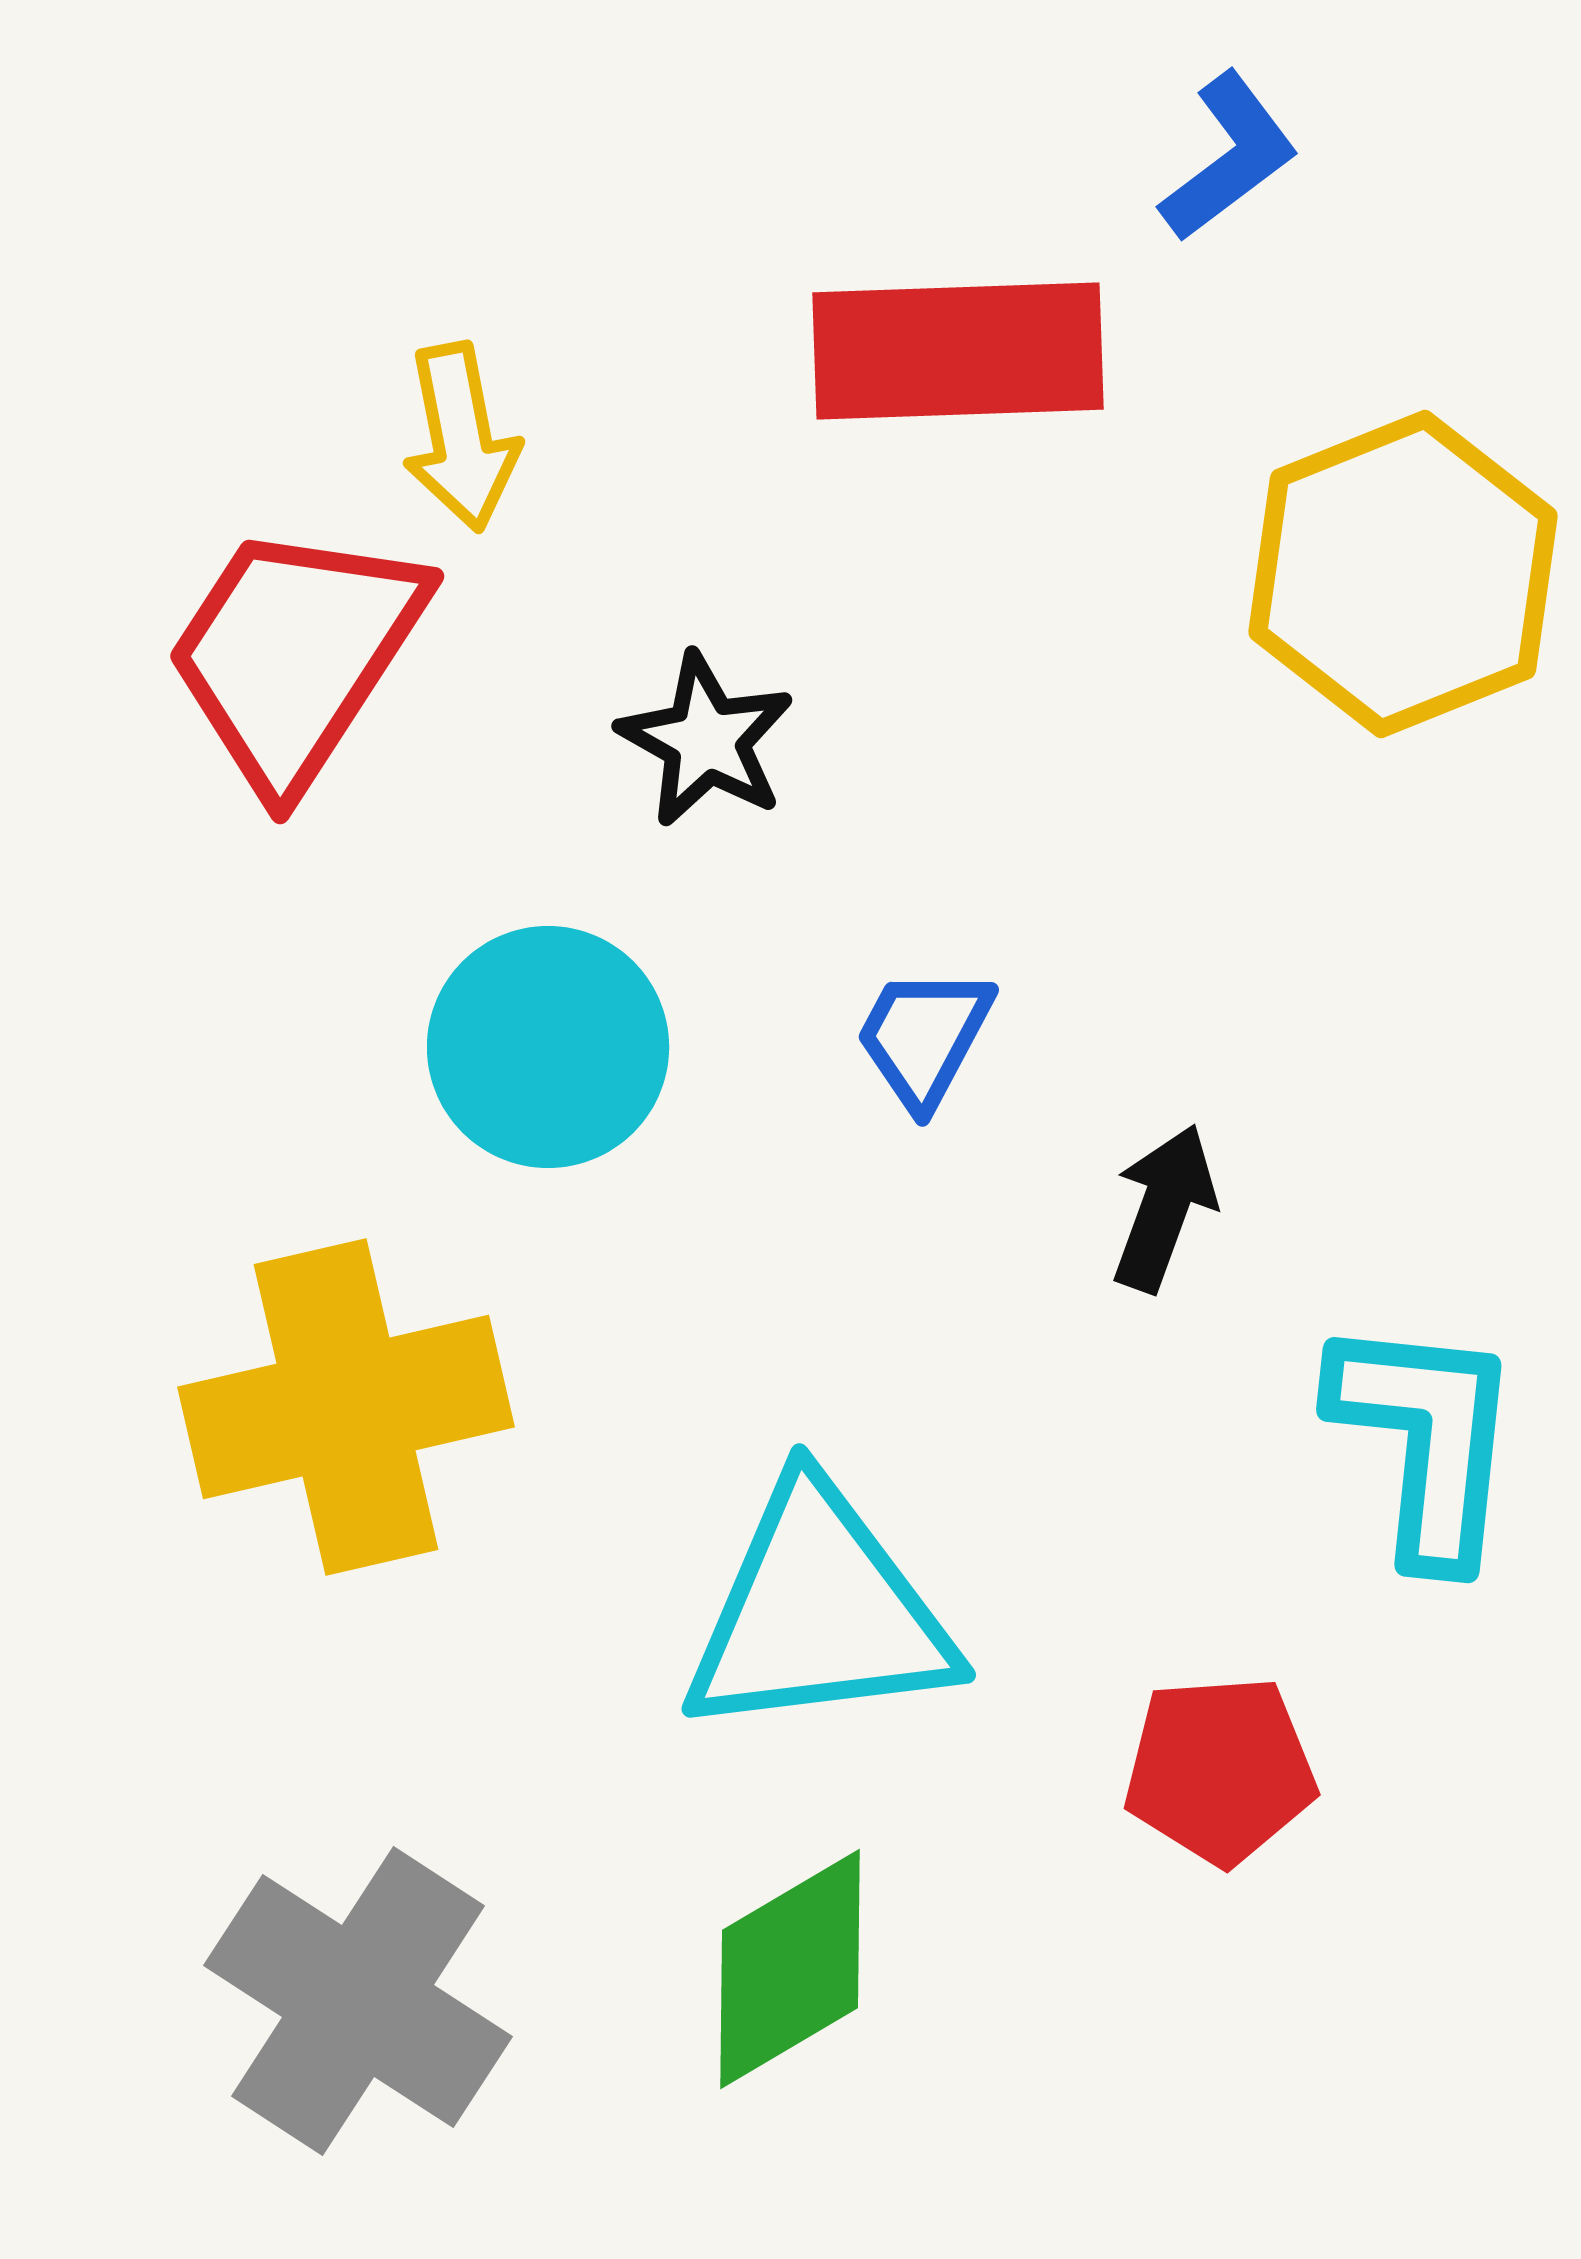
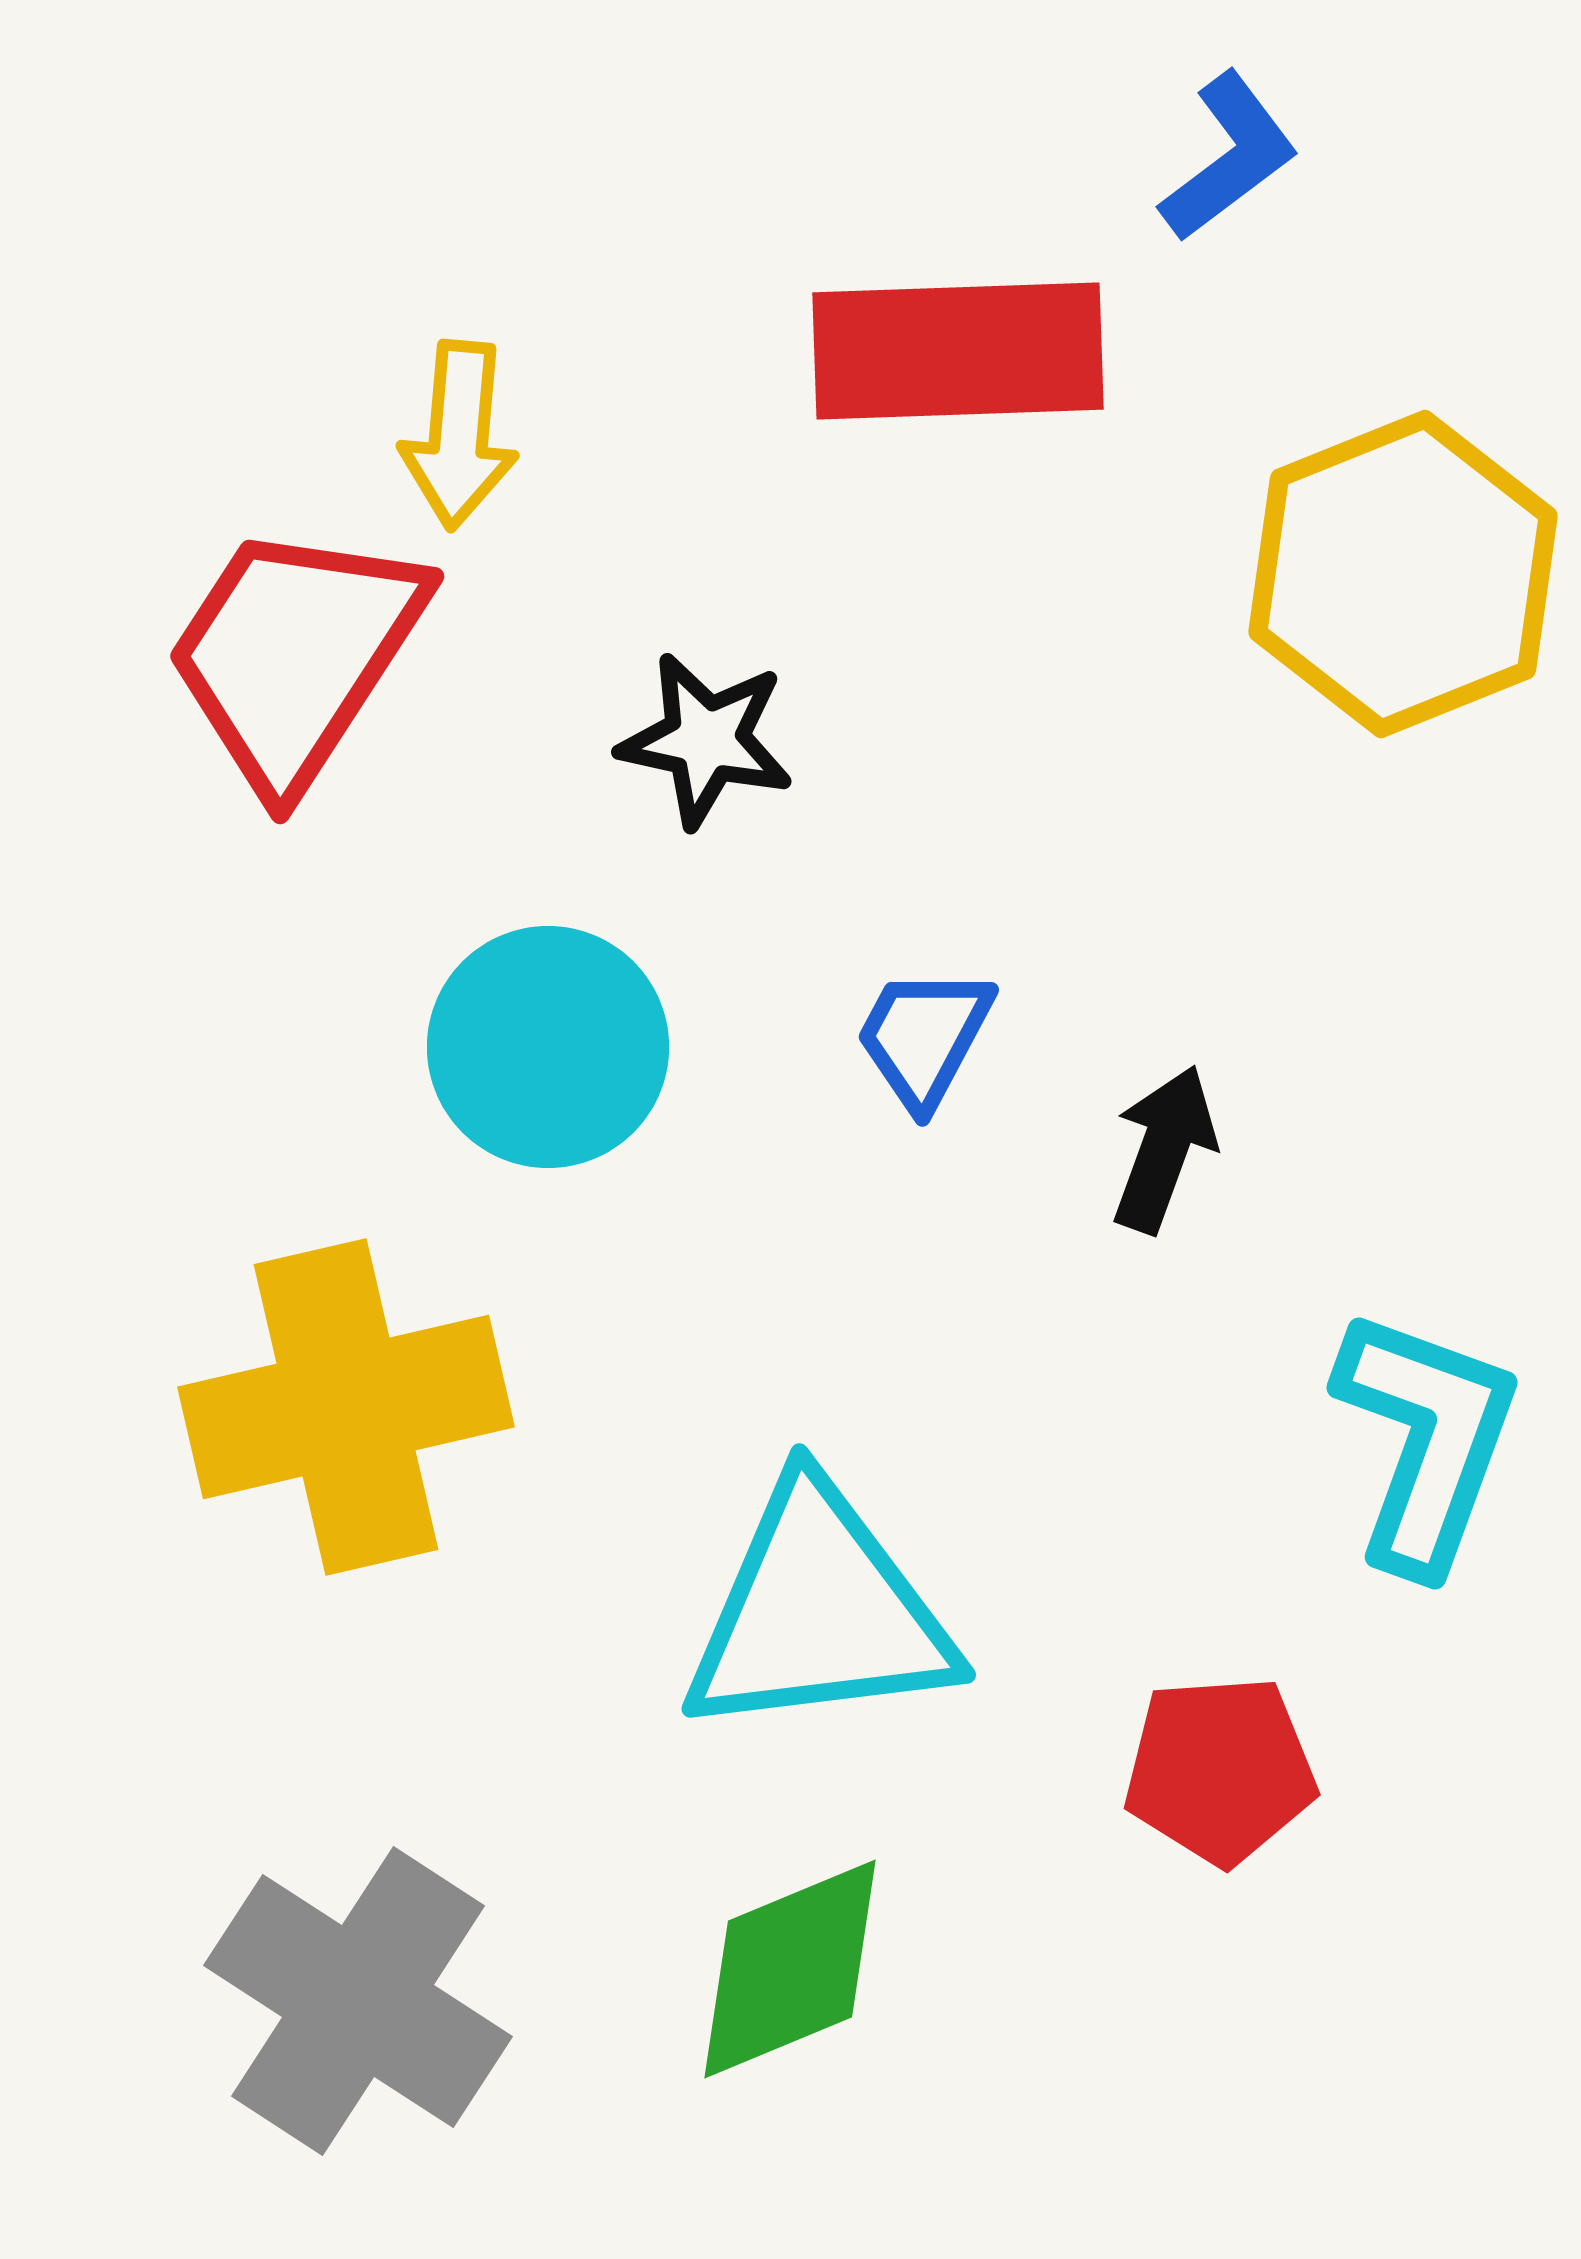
yellow arrow: moved 2 px left, 2 px up; rotated 16 degrees clockwise
black star: rotated 17 degrees counterclockwise
black arrow: moved 59 px up
cyan L-shape: rotated 14 degrees clockwise
green diamond: rotated 8 degrees clockwise
